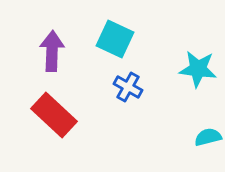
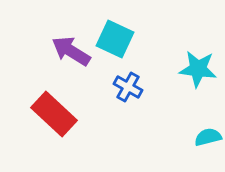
purple arrow: moved 19 px right; rotated 60 degrees counterclockwise
red rectangle: moved 1 px up
